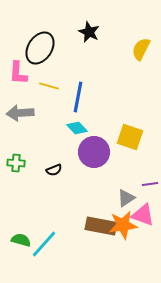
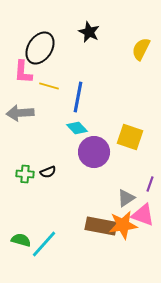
pink L-shape: moved 5 px right, 1 px up
green cross: moved 9 px right, 11 px down
black semicircle: moved 6 px left, 2 px down
purple line: rotated 63 degrees counterclockwise
